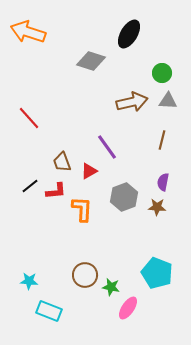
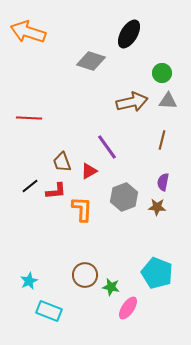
red line: rotated 45 degrees counterclockwise
cyan star: rotated 30 degrees counterclockwise
